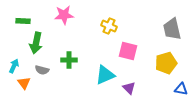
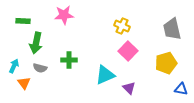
yellow cross: moved 13 px right
pink square: rotated 30 degrees clockwise
gray semicircle: moved 2 px left, 2 px up
